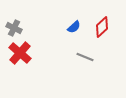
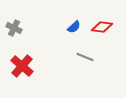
red diamond: rotated 50 degrees clockwise
red cross: moved 2 px right, 13 px down
